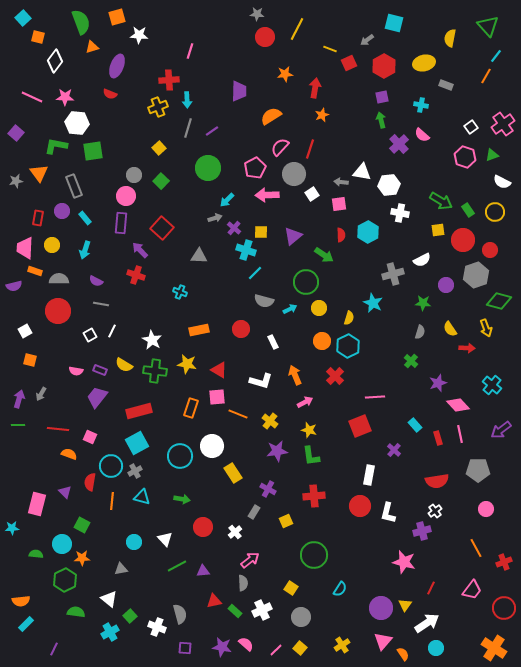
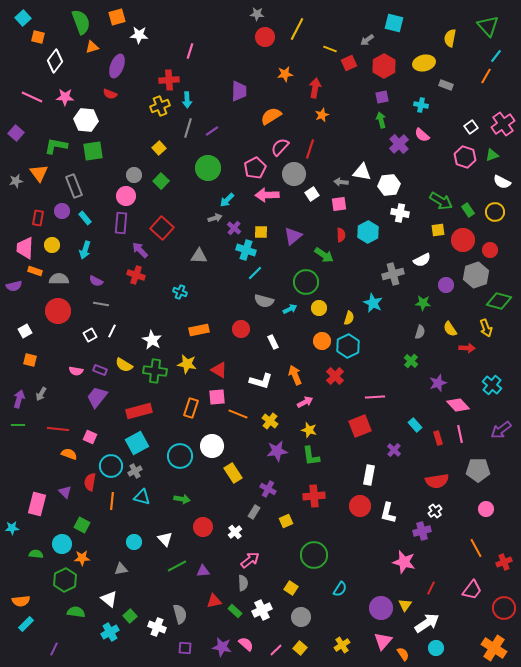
yellow cross at (158, 107): moved 2 px right, 1 px up
white hexagon at (77, 123): moved 9 px right, 3 px up
